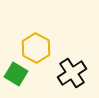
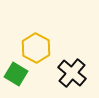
black cross: rotated 16 degrees counterclockwise
